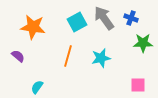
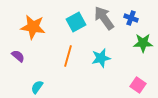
cyan square: moved 1 px left
pink square: rotated 35 degrees clockwise
